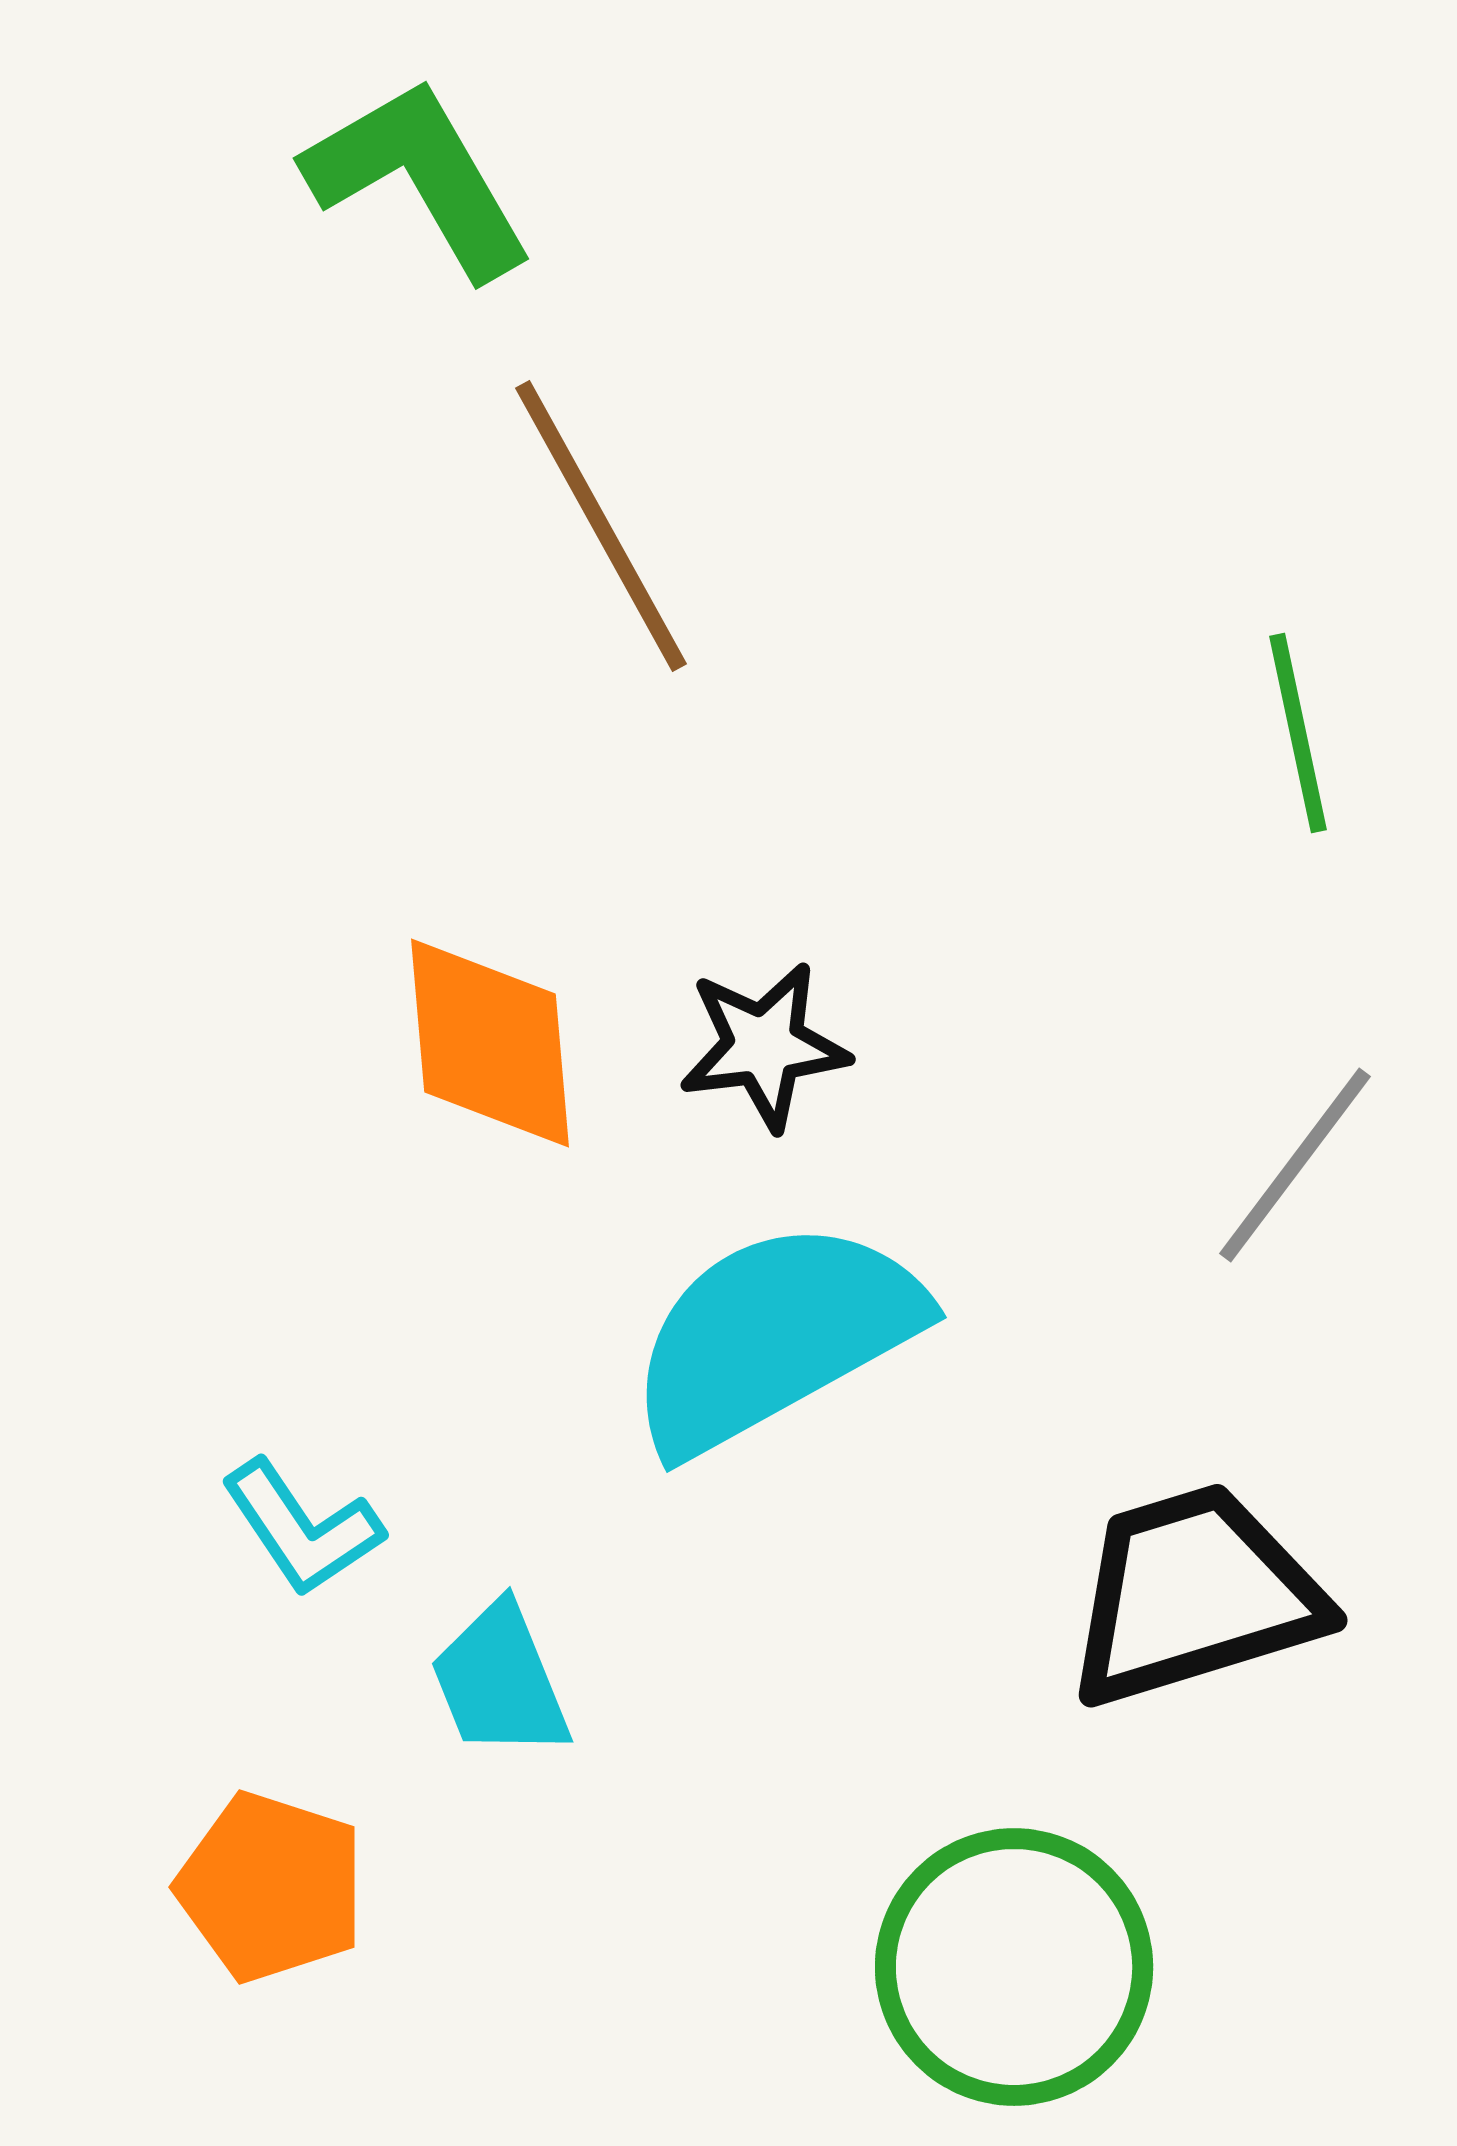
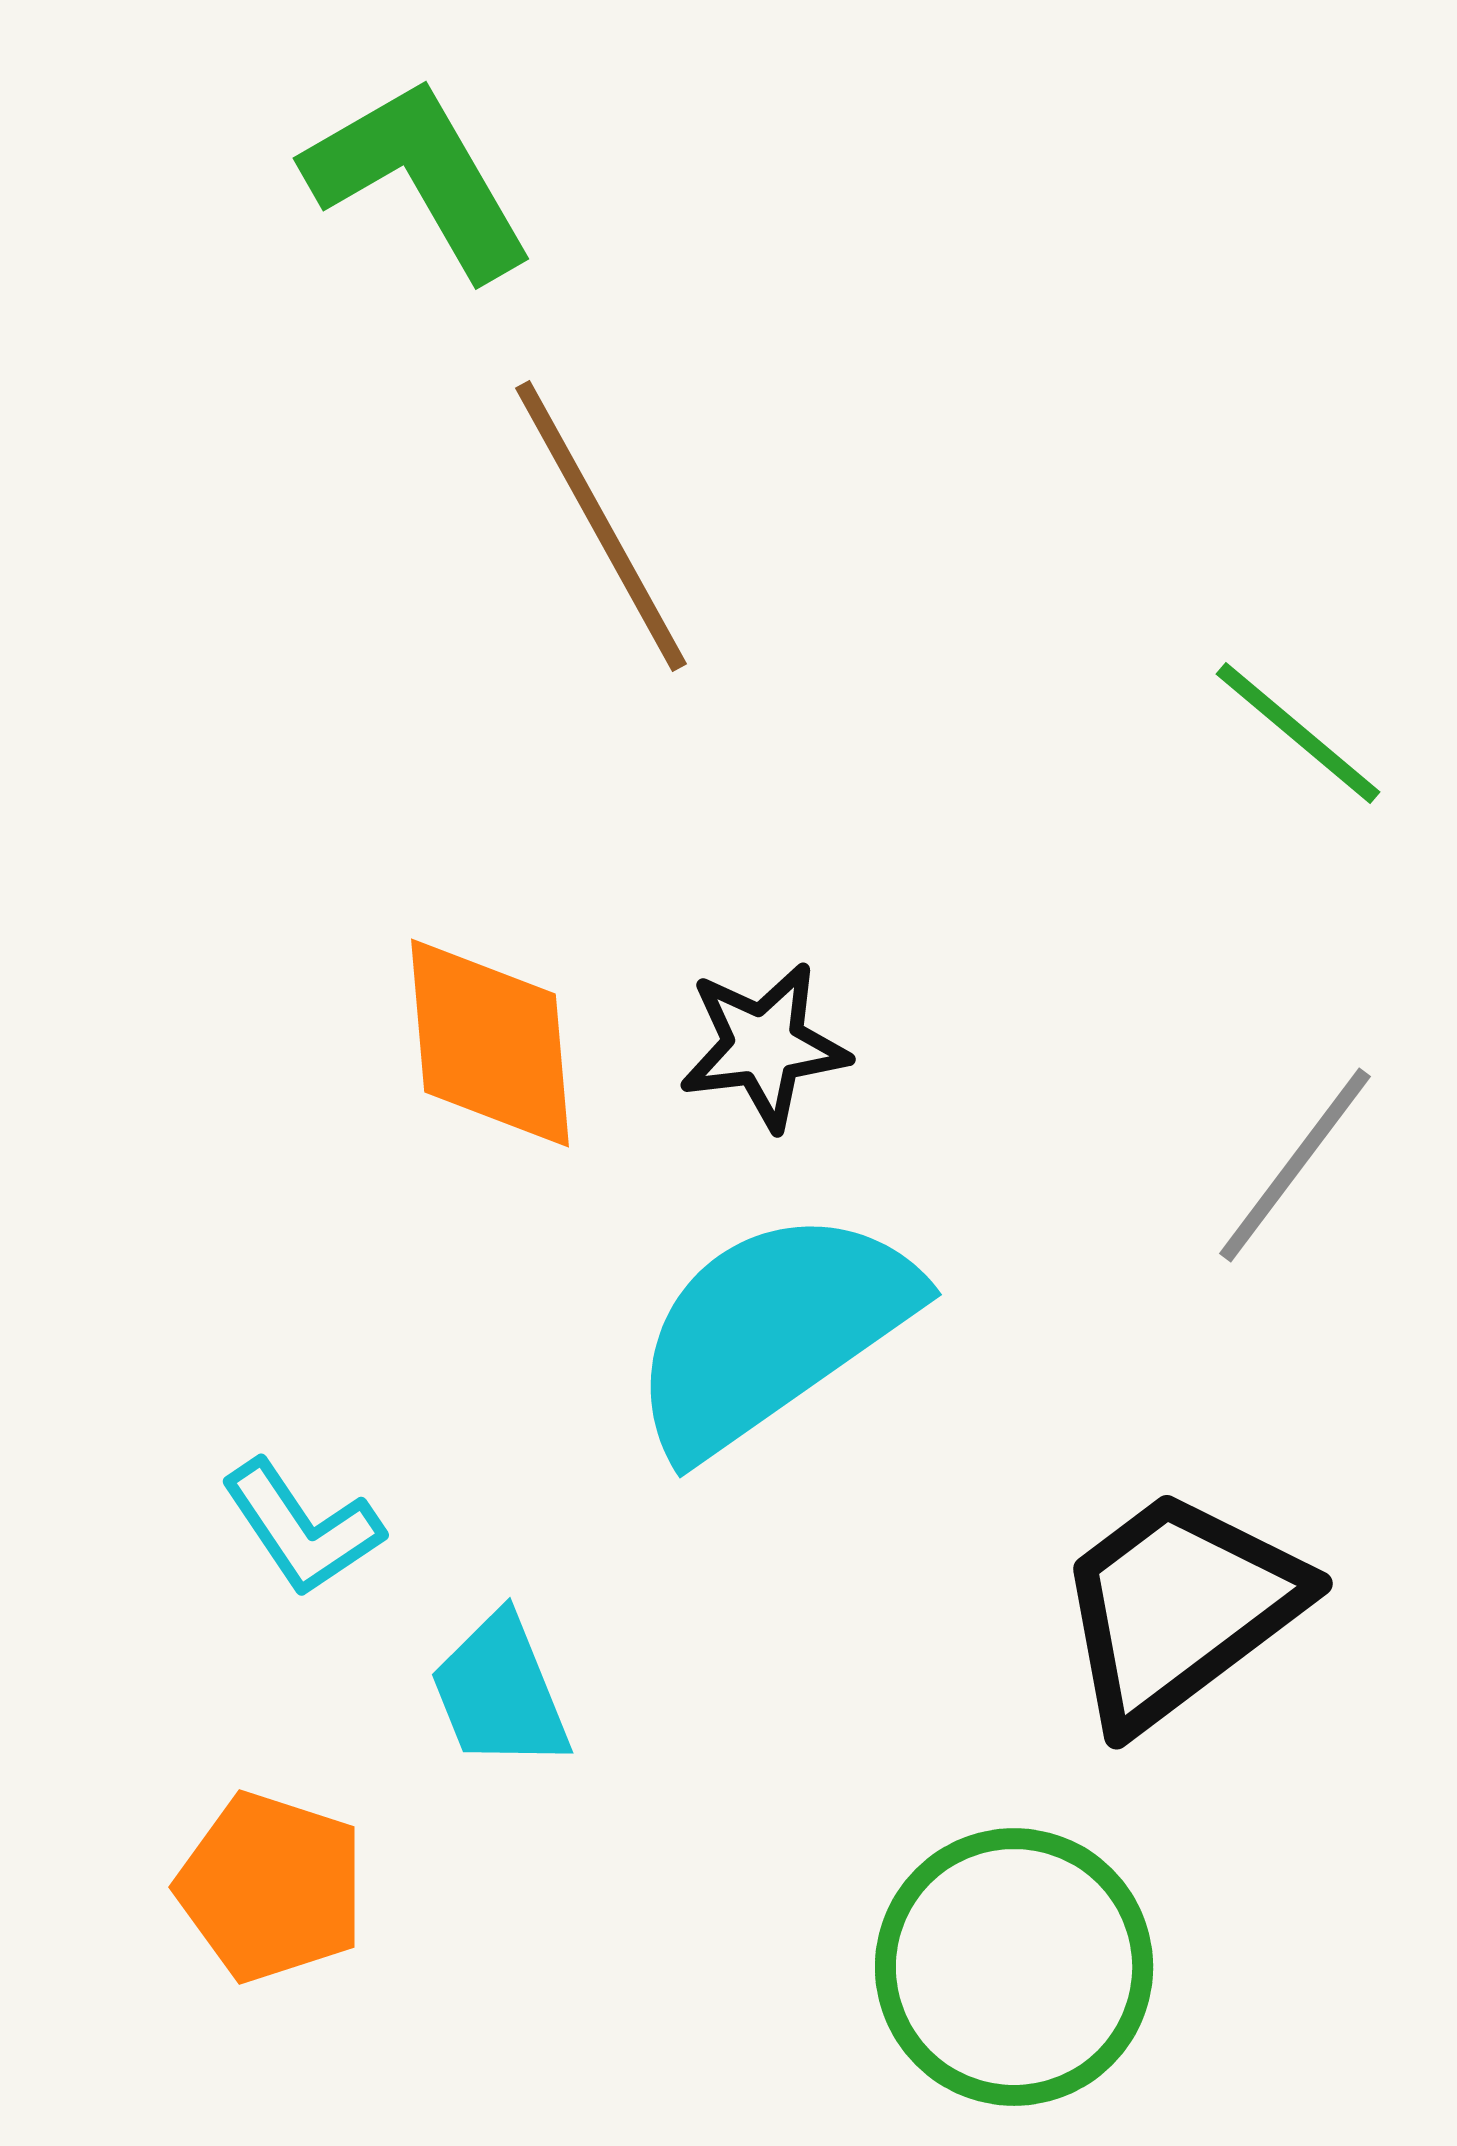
green line: rotated 38 degrees counterclockwise
cyan semicircle: moved 2 px left, 5 px up; rotated 6 degrees counterclockwise
black trapezoid: moved 15 px left, 13 px down; rotated 20 degrees counterclockwise
cyan trapezoid: moved 11 px down
